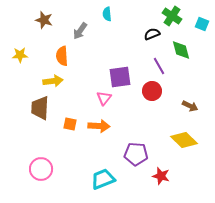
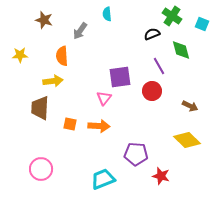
yellow diamond: moved 3 px right
